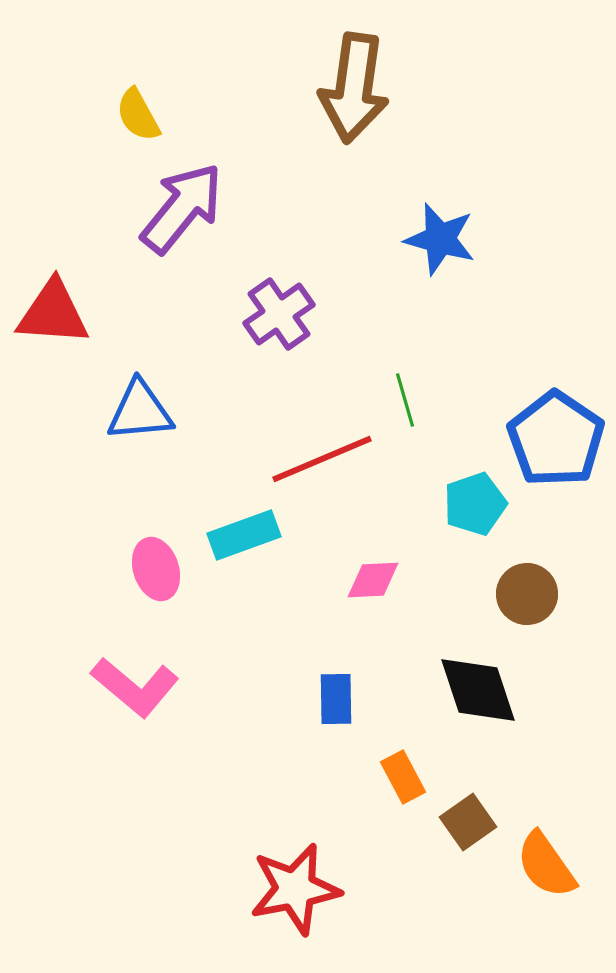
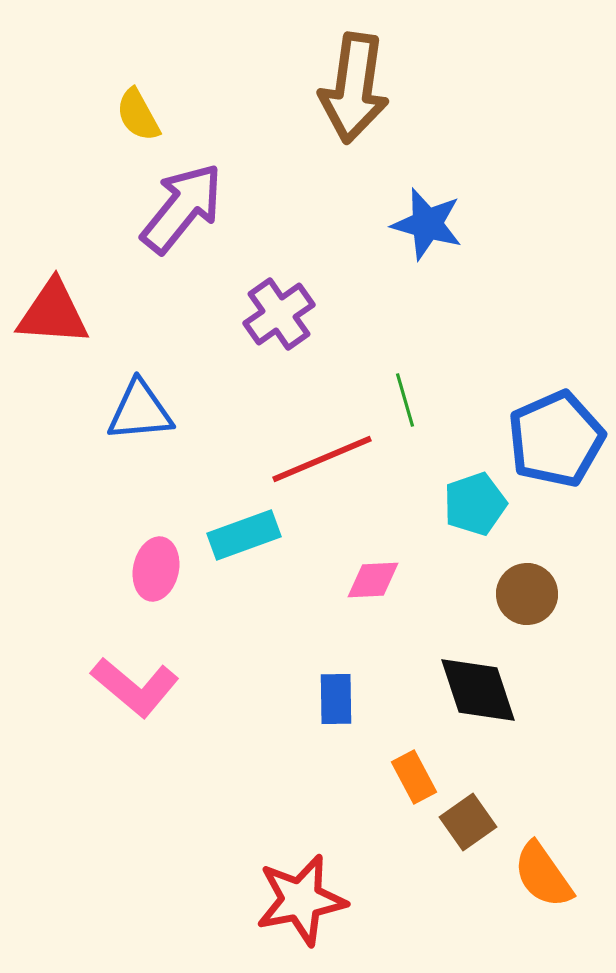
blue star: moved 13 px left, 15 px up
blue pentagon: rotated 14 degrees clockwise
pink ellipse: rotated 30 degrees clockwise
orange rectangle: moved 11 px right
orange semicircle: moved 3 px left, 10 px down
red star: moved 6 px right, 11 px down
